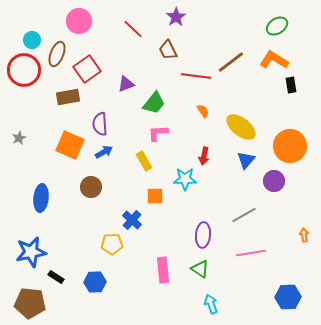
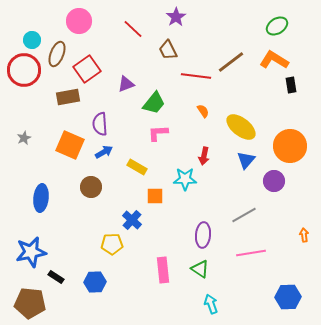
gray star at (19, 138): moved 5 px right
yellow rectangle at (144, 161): moved 7 px left, 6 px down; rotated 30 degrees counterclockwise
